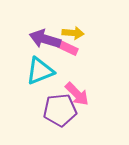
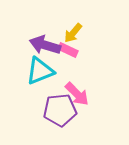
yellow arrow: rotated 125 degrees clockwise
purple arrow: moved 6 px down
pink rectangle: moved 2 px down
